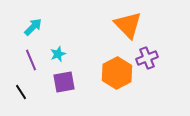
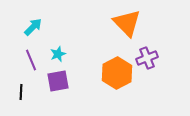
orange triangle: moved 1 px left, 2 px up
purple square: moved 6 px left, 1 px up
black line: rotated 35 degrees clockwise
